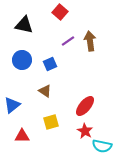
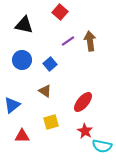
blue square: rotated 16 degrees counterclockwise
red ellipse: moved 2 px left, 4 px up
